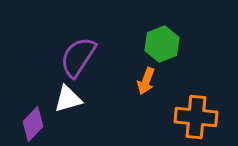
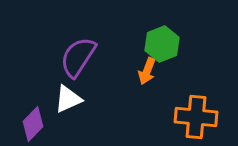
orange arrow: moved 1 px right, 10 px up
white triangle: rotated 8 degrees counterclockwise
